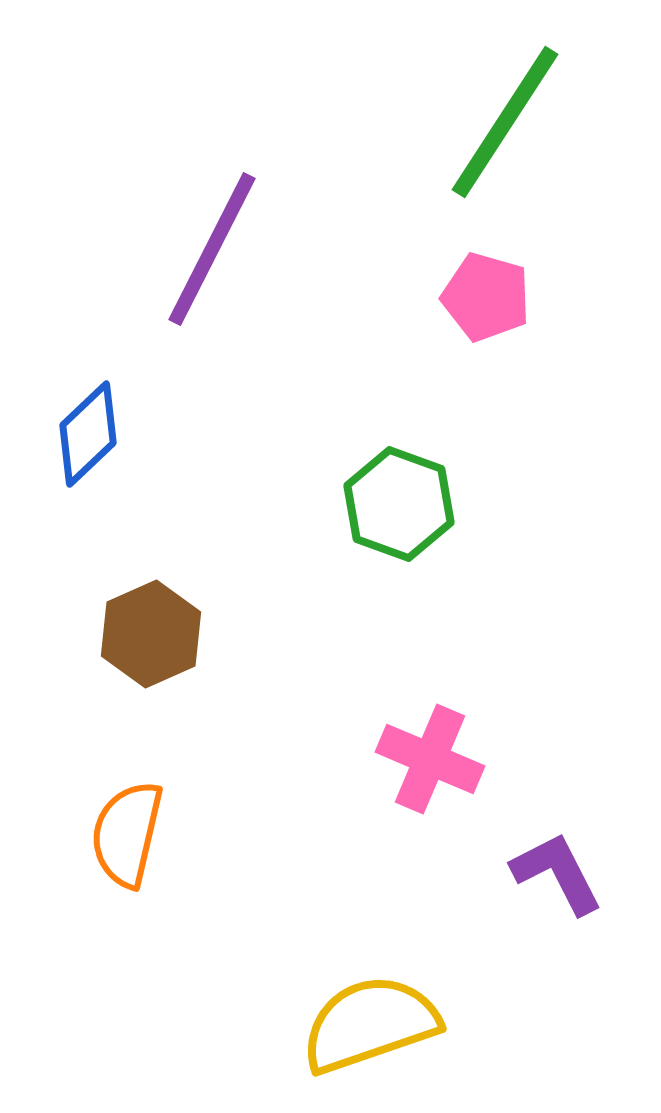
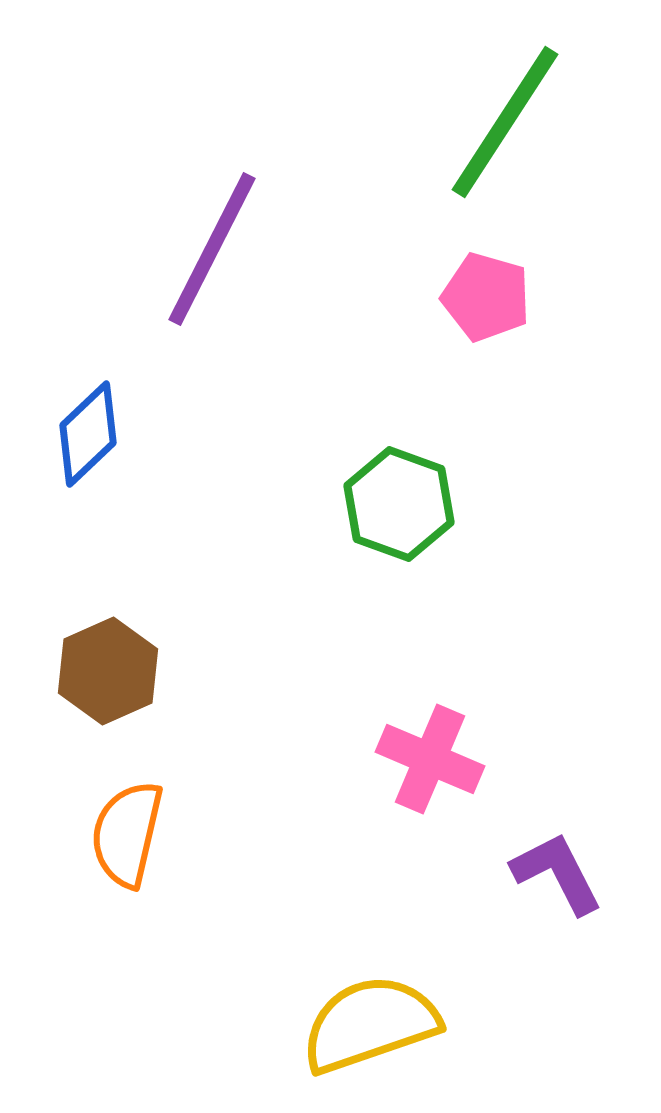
brown hexagon: moved 43 px left, 37 px down
